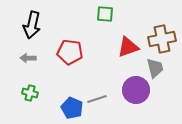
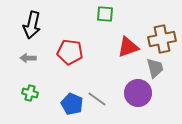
purple circle: moved 2 px right, 3 px down
gray line: rotated 54 degrees clockwise
blue pentagon: moved 4 px up
